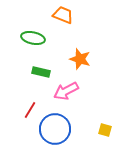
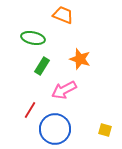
green rectangle: moved 1 px right, 6 px up; rotated 72 degrees counterclockwise
pink arrow: moved 2 px left, 1 px up
